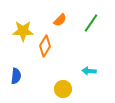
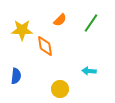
yellow star: moved 1 px left, 1 px up
orange diamond: rotated 40 degrees counterclockwise
yellow circle: moved 3 px left
